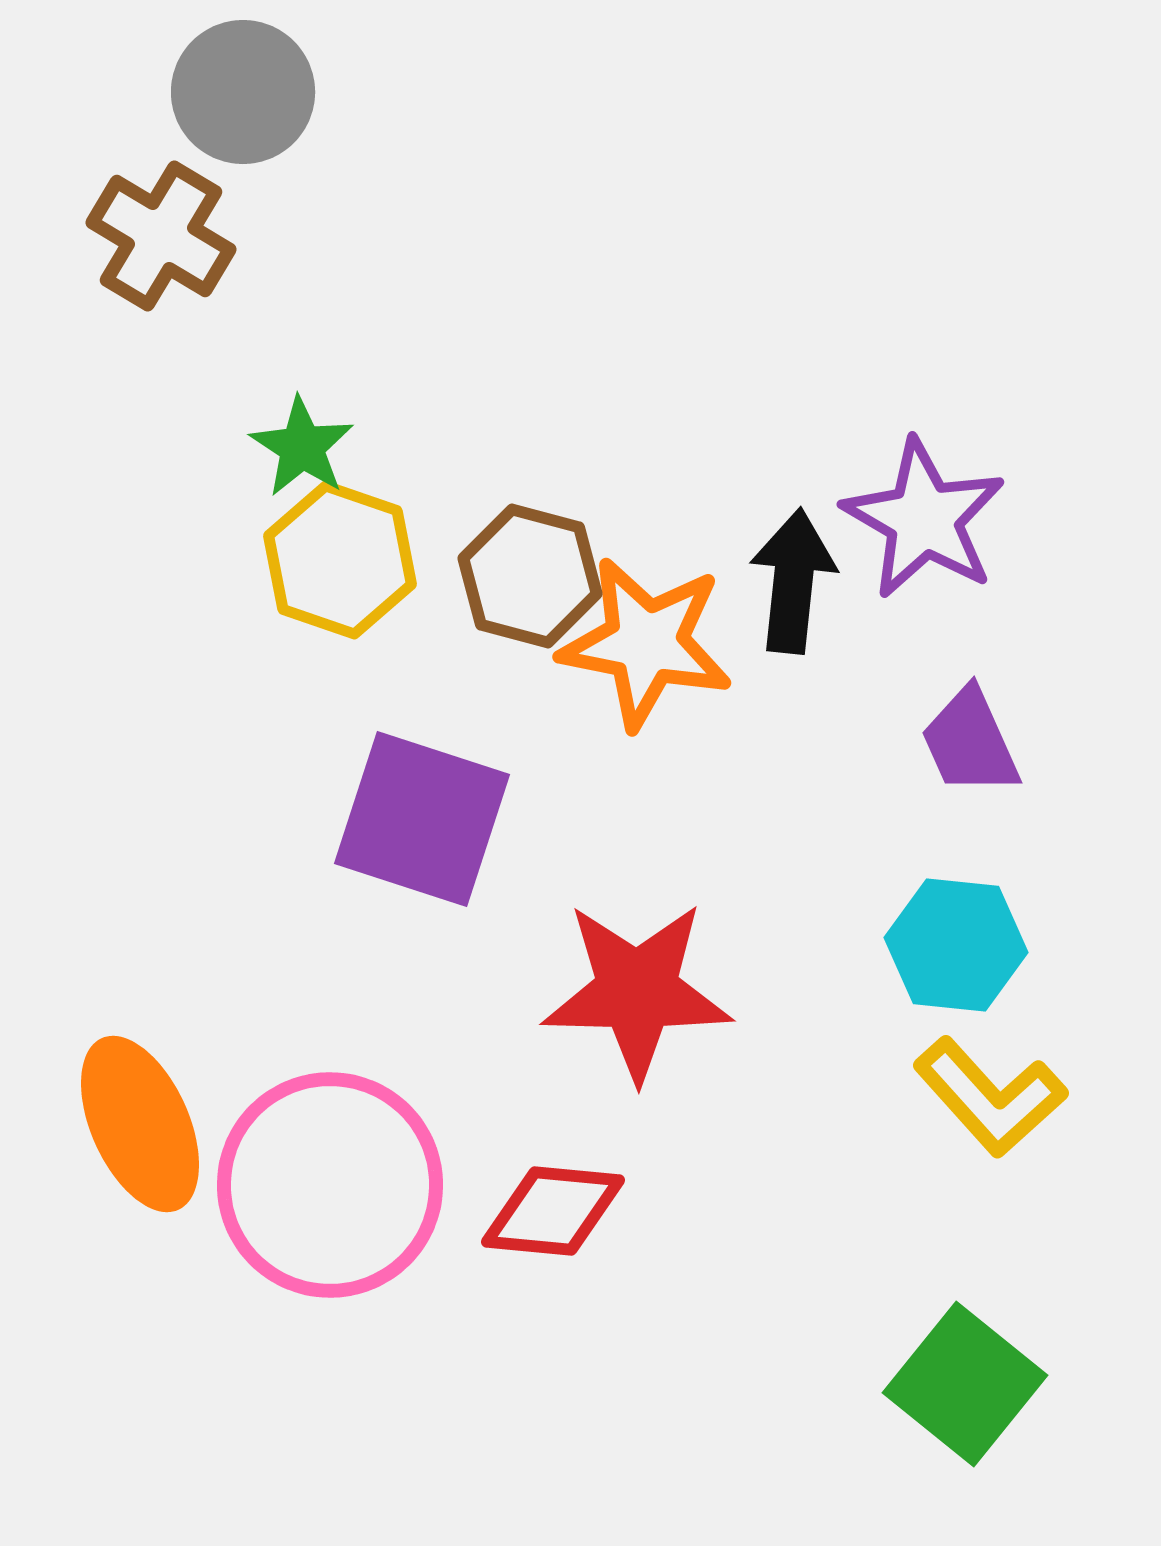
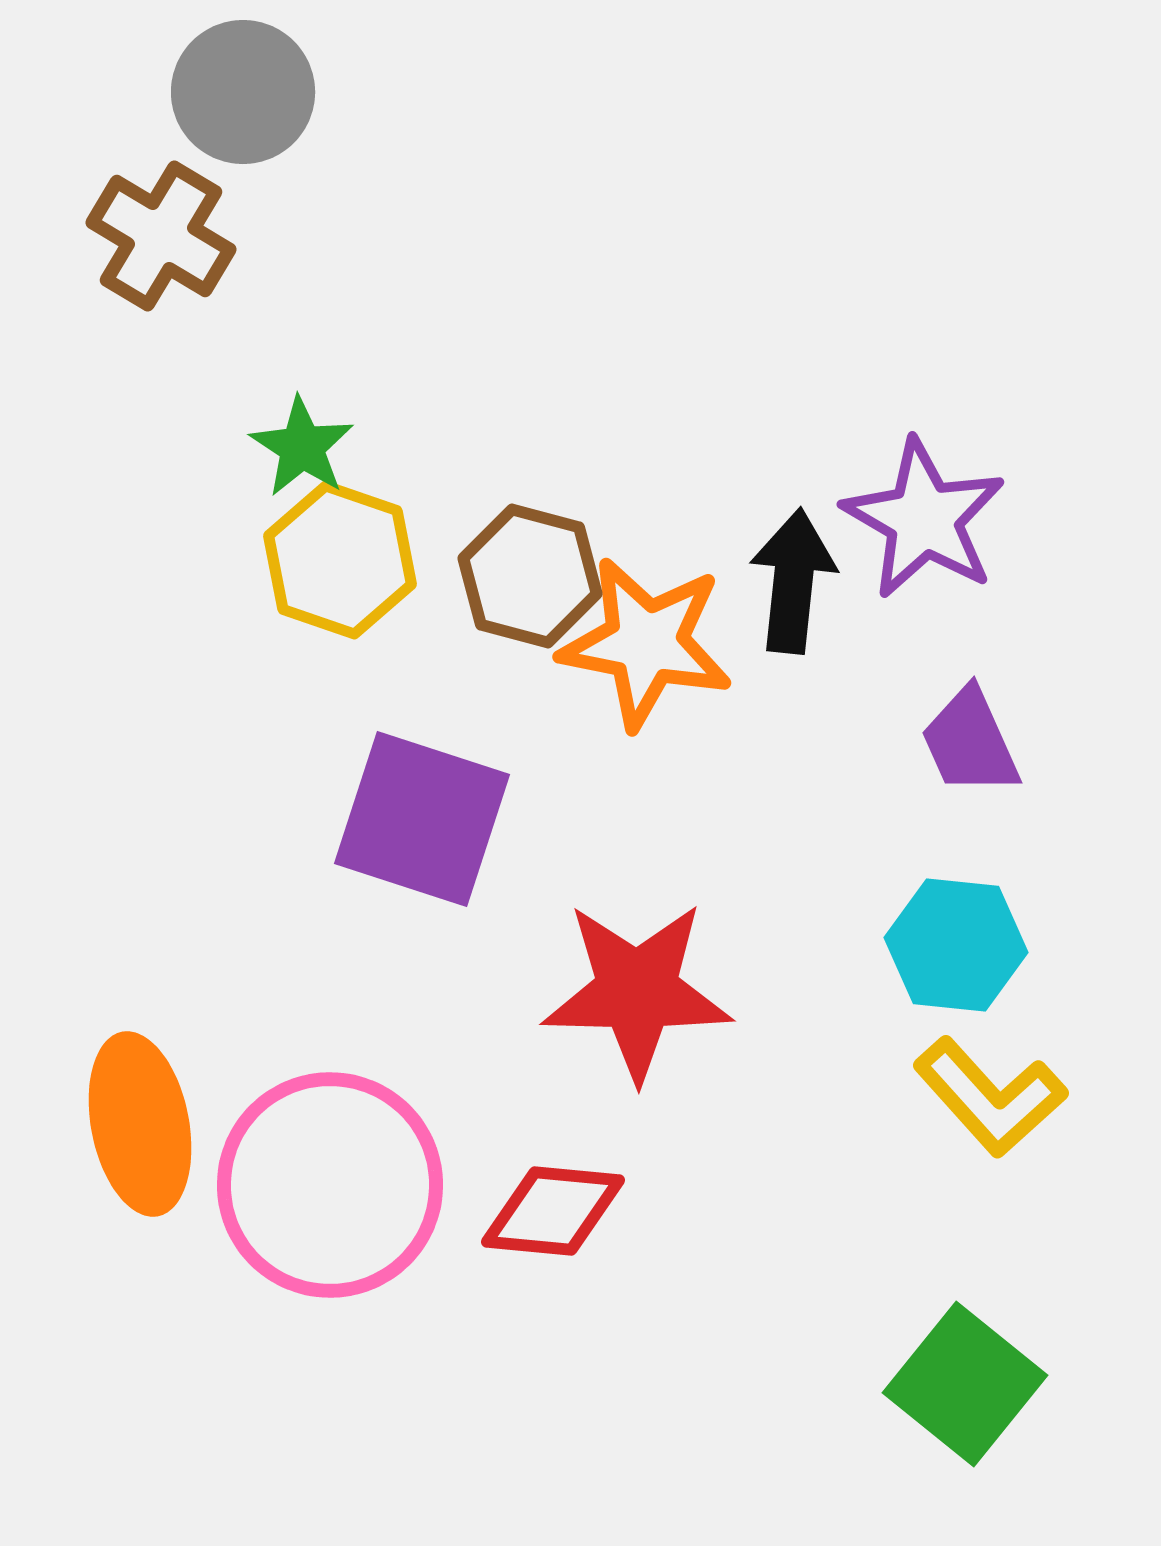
orange ellipse: rotated 13 degrees clockwise
